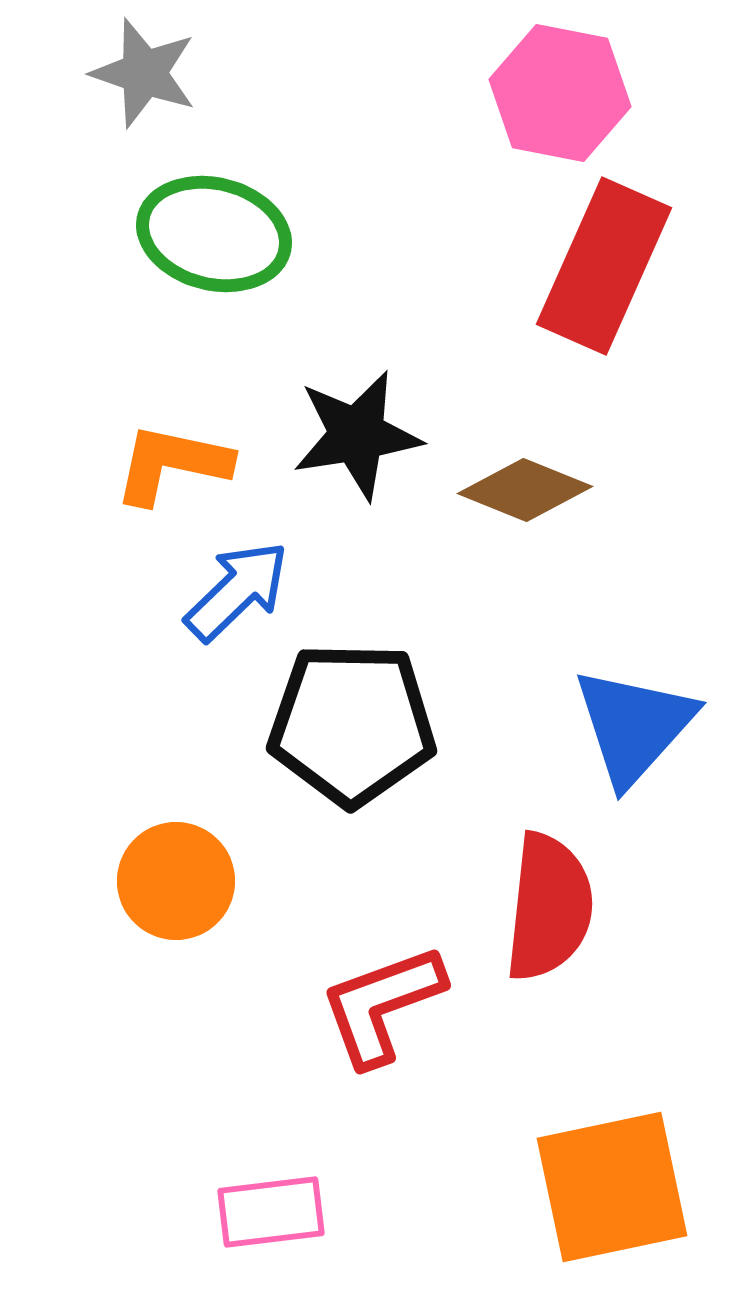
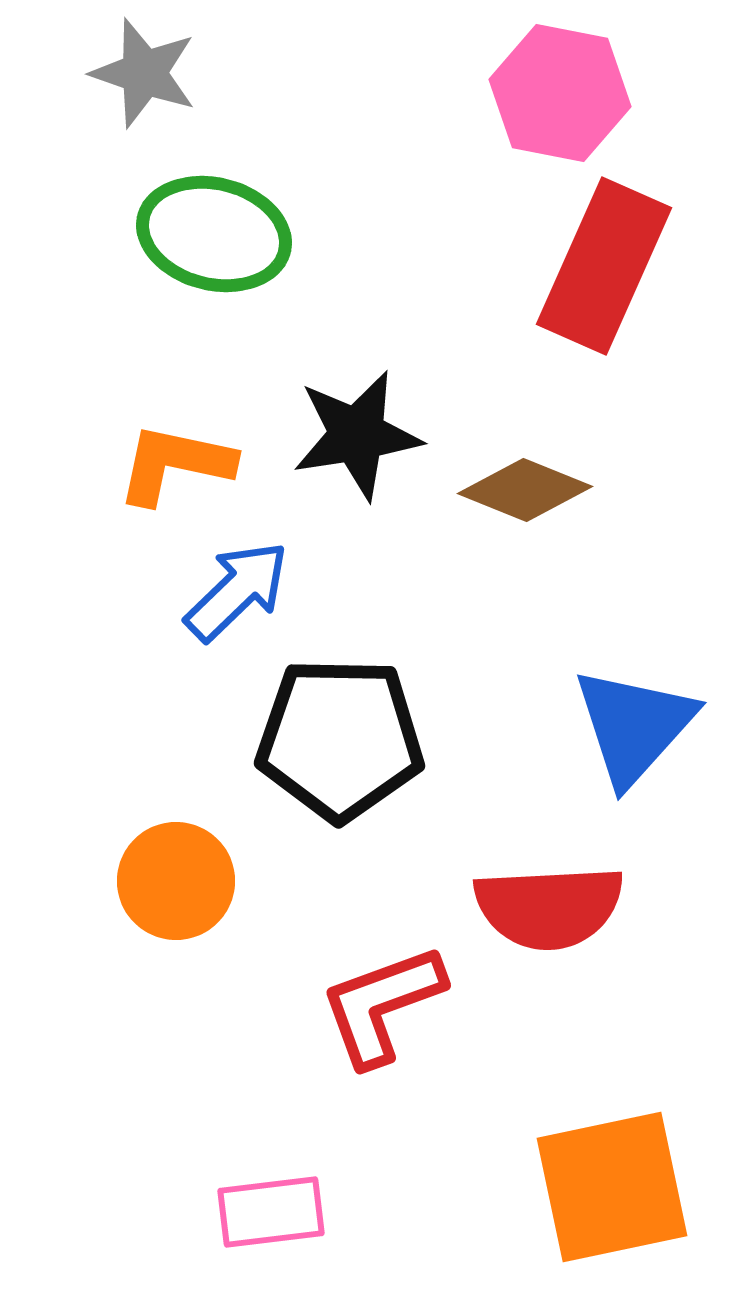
orange L-shape: moved 3 px right
black pentagon: moved 12 px left, 15 px down
red semicircle: rotated 81 degrees clockwise
